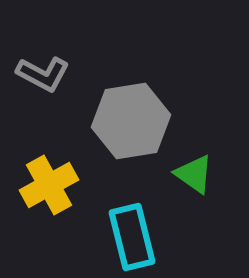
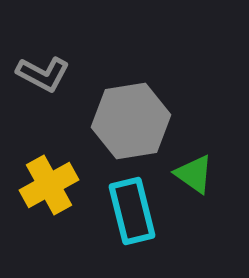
cyan rectangle: moved 26 px up
